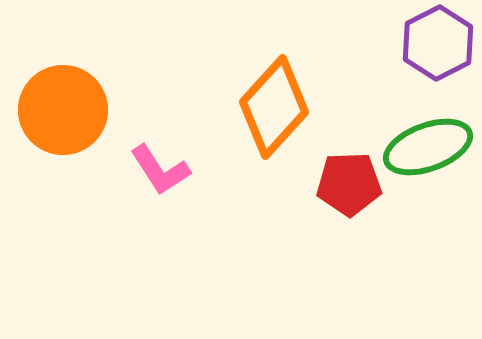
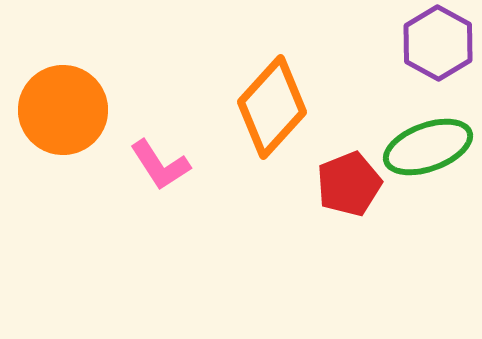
purple hexagon: rotated 4 degrees counterclockwise
orange diamond: moved 2 px left
pink L-shape: moved 5 px up
red pentagon: rotated 20 degrees counterclockwise
